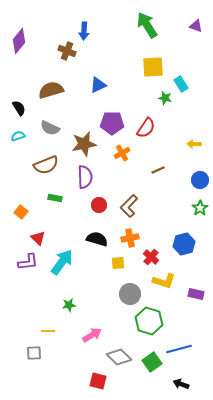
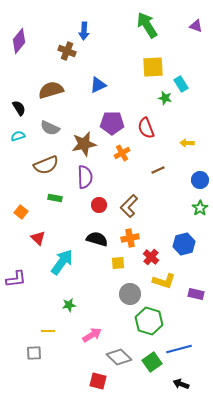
red semicircle at (146, 128): rotated 125 degrees clockwise
yellow arrow at (194, 144): moved 7 px left, 1 px up
purple L-shape at (28, 262): moved 12 px left, 17 px down
